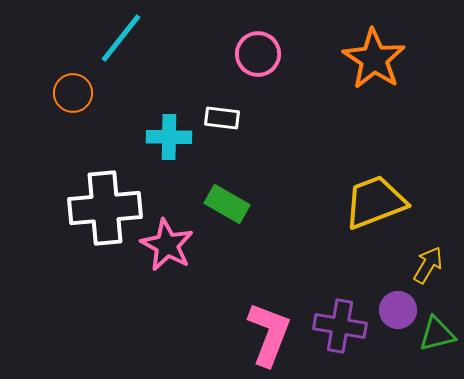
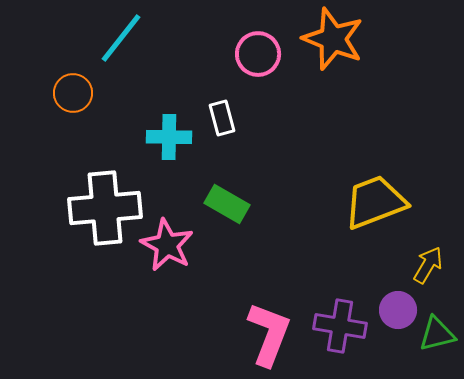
orange star: moved 41 px left, 20 px up; rotated 12 degrees counterclockwise
white rectangle: rotated 68 degrees clockwise
